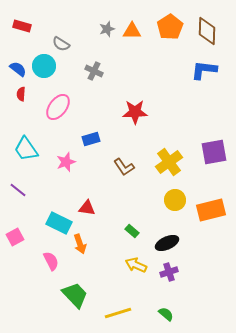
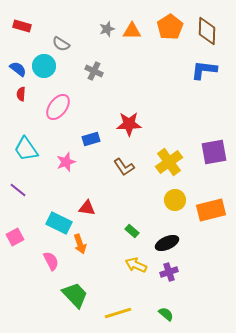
red star: moved 6 px left, 12 px down
